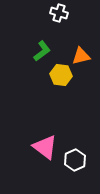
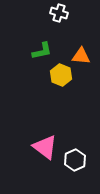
green L-shape: rotated 25 degrees clockwise
orange triangle: rotated 18 degrees clockwise
yellow hexagon: rotated 15 degrees clockwise
